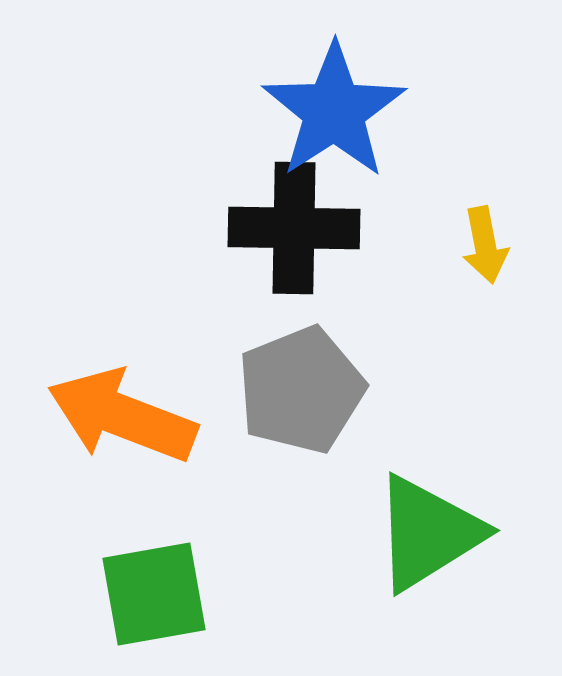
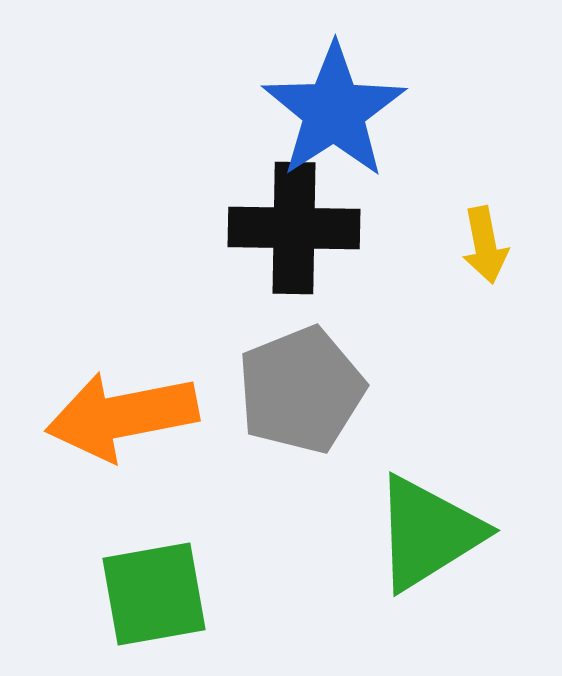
orange arrow: rotated 32 degrees counterclockwise
